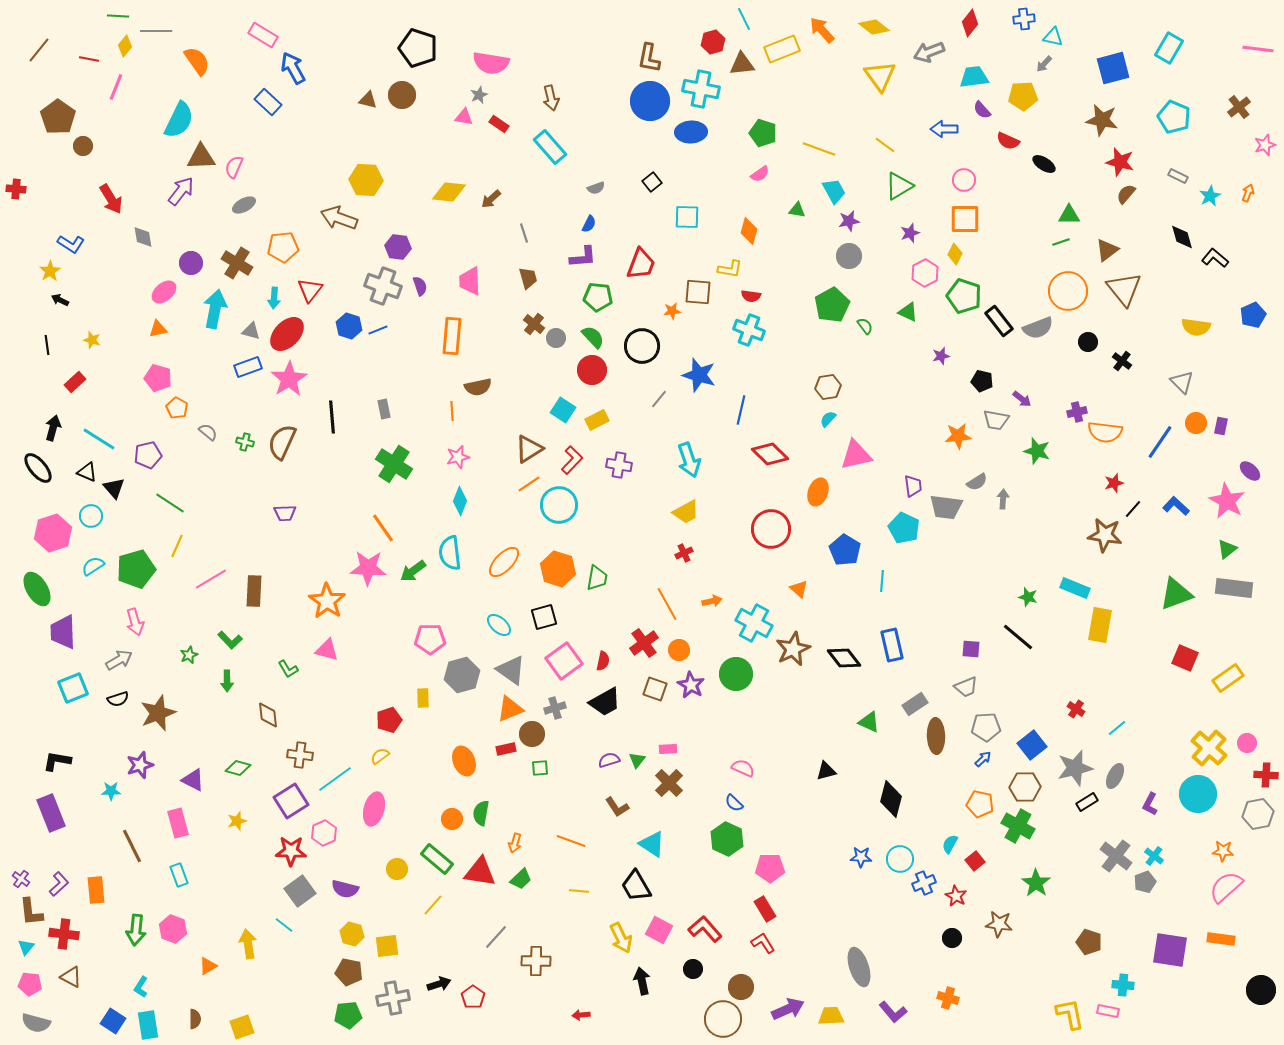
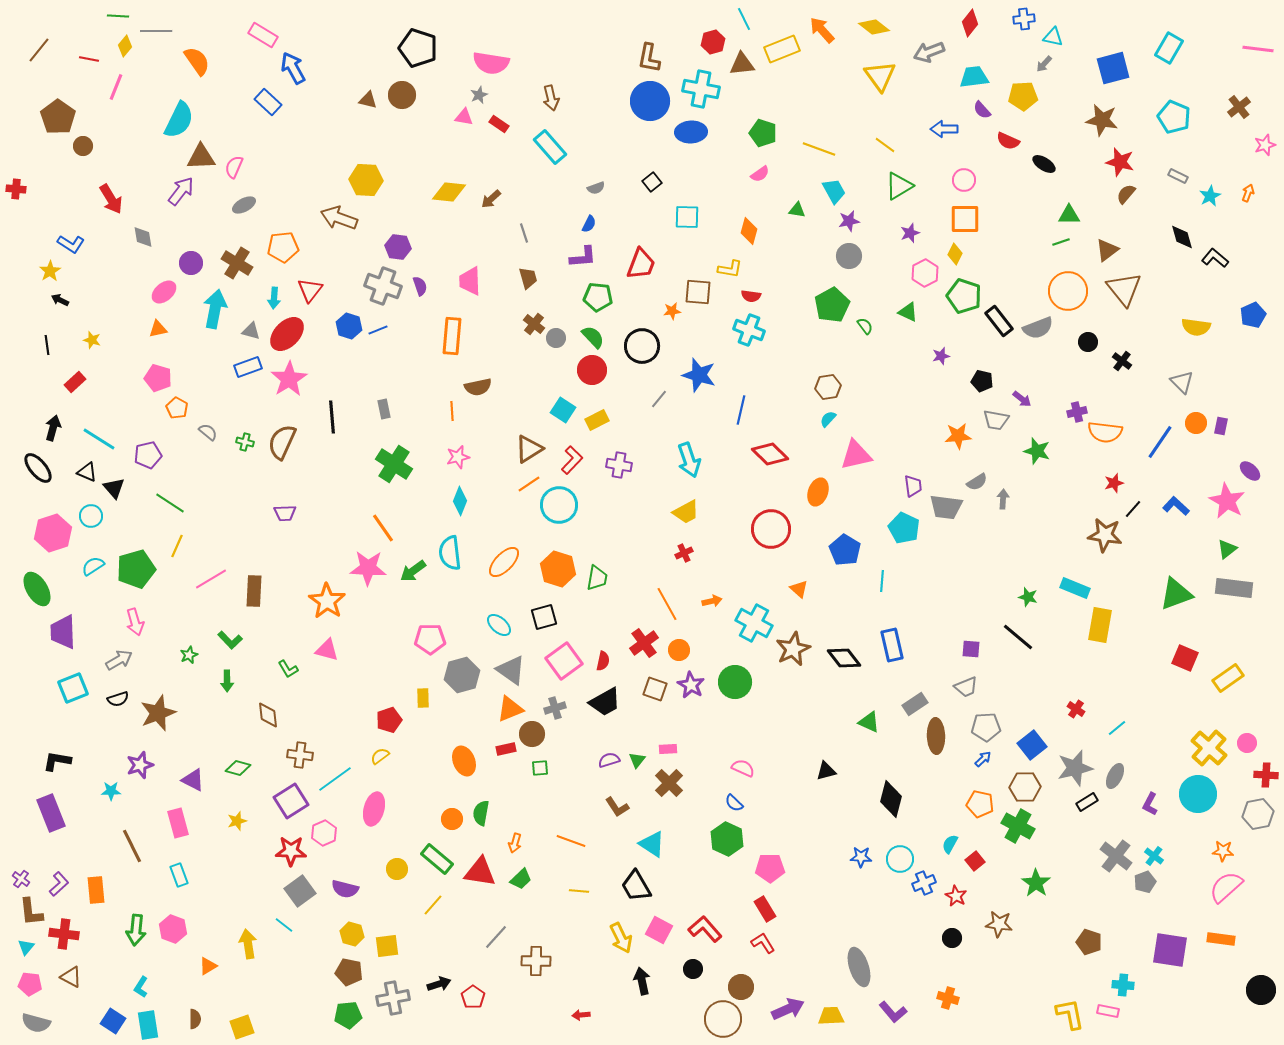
green circle at (736, 674): moved 1 px left, 8 px down
